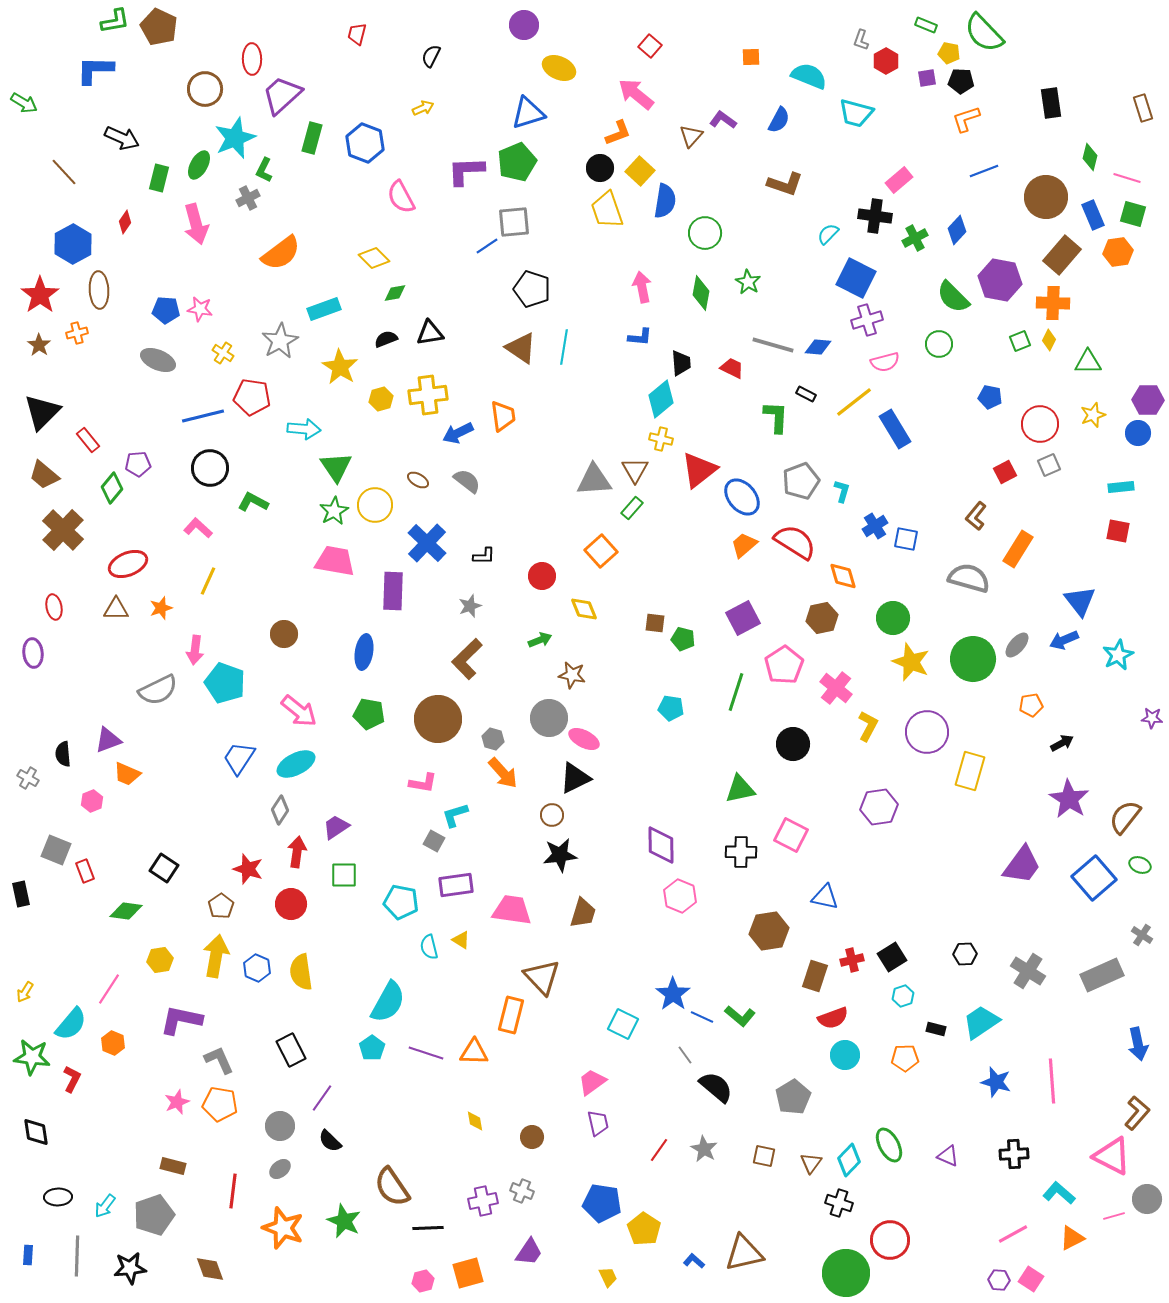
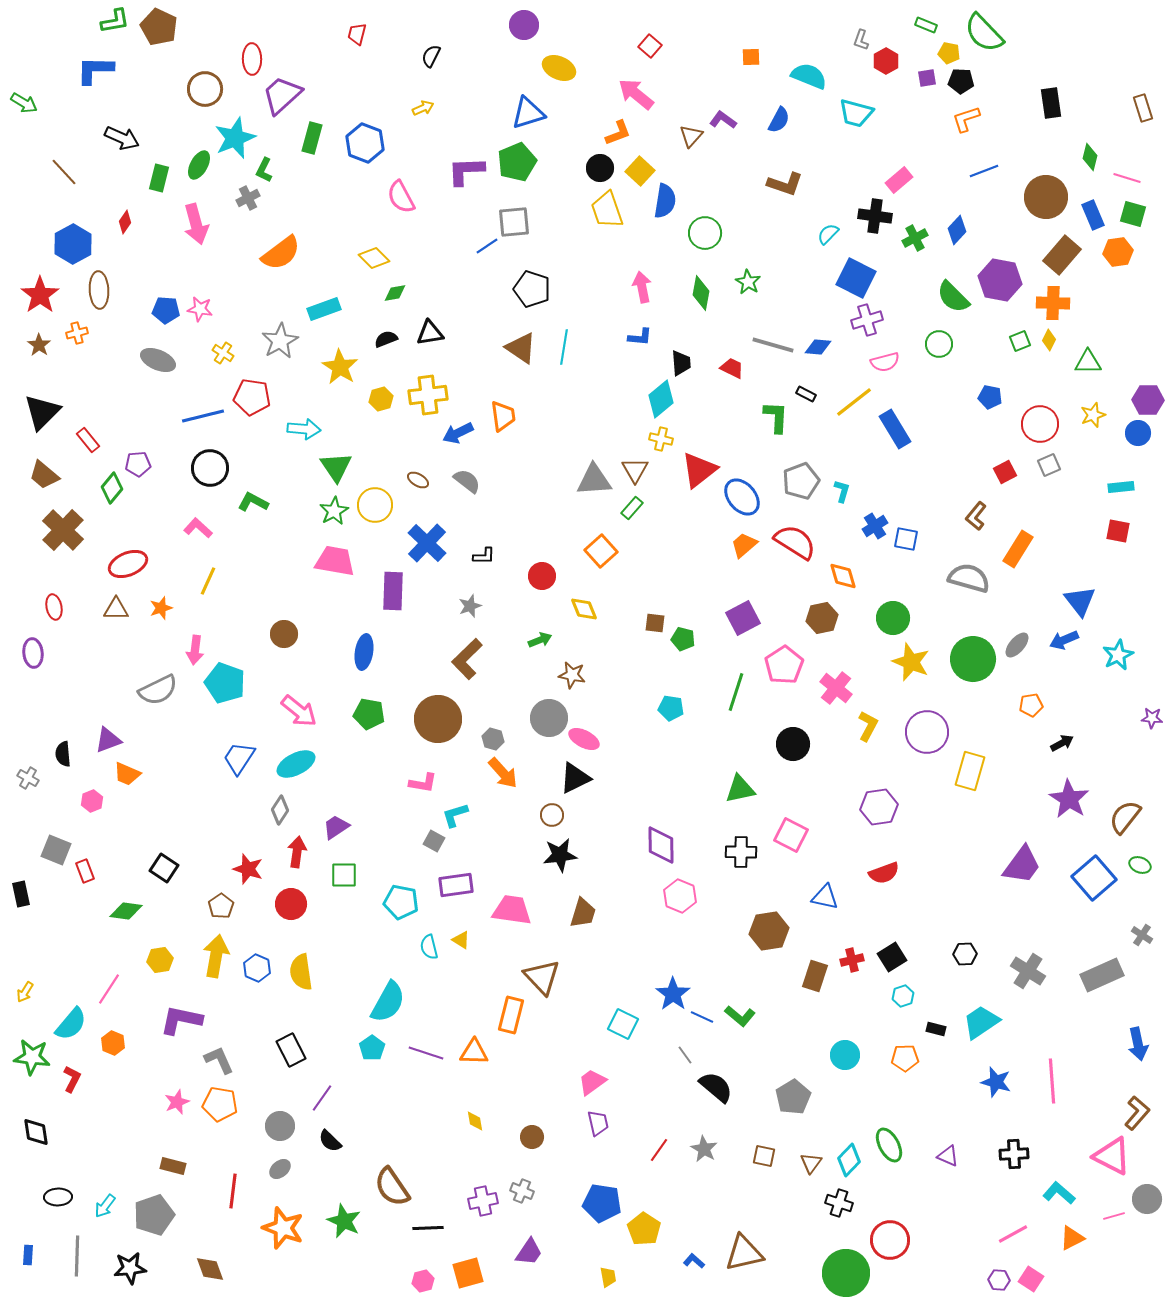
red semicircle at (833, 1018): moved 51 px right, 145 px up
yellow trapezoid at (608, 1277): rotated 15 degrees clockwise
